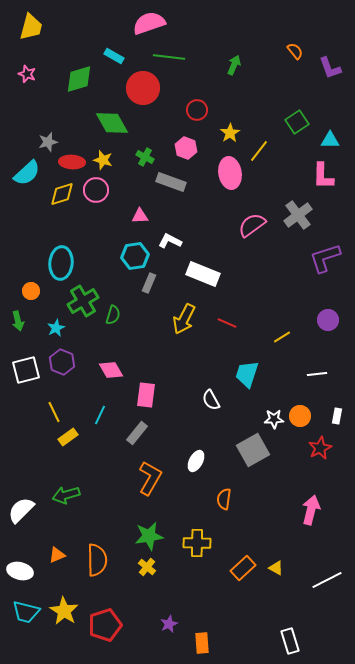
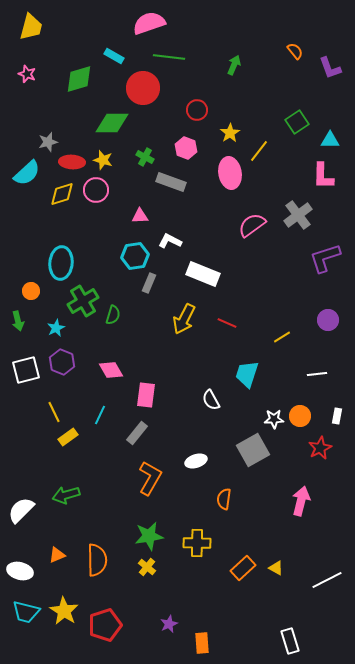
green diamond at (112, 123): rotated 60 degrees counterclockwise
white ellipse at (196, 461): rotated 45 degrees clockwise
pink arrow at (311, 510): moved 10 px left, 9 px up
